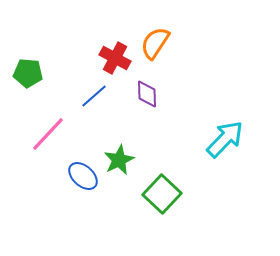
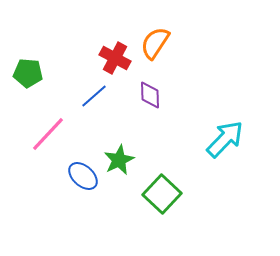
purple diamond: moved 3 px right, 1 px down
